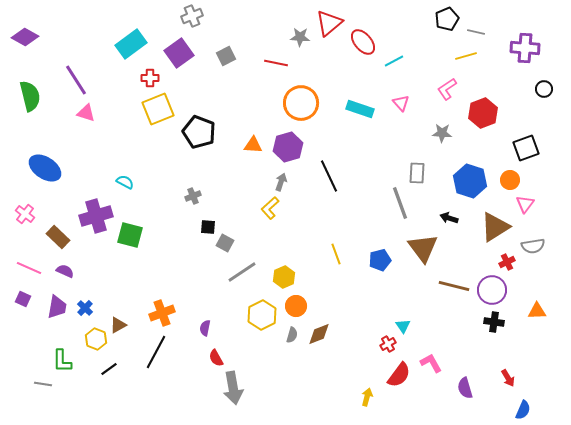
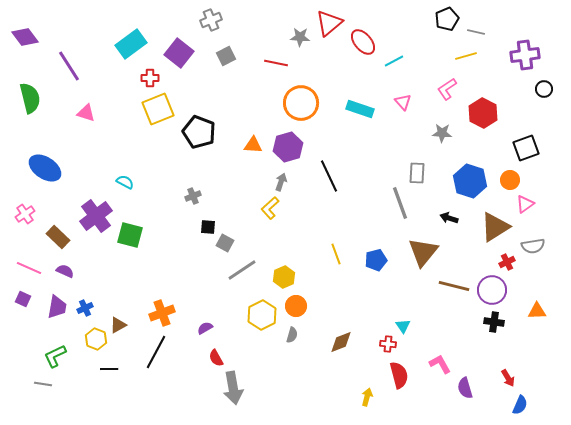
gray cross at (192, 16): moved 19 px right, 4 px down
purple diamond at (25, 37): rotated 24 degrees clockwise
purple cross at (525, 48): moved 7 px down; rotated 12 degrees counterclockwise
purple square at (179, 53): rotated 16 degrees counterclockwise
purple line at (76, 80): moved 7 px left, 14 px up
green semicircle at (30, 96): moved 2 px down
pink triangle at (401, 103): moved 2 px right, 1 px up
red hexagon at (483, 113): rotated 12 degrees counterclockwise
pink triangle at (525, 204): rotated 18 degrees clockwise
pink cross at (25, 214): rotated 18 degrees clockwise
purple cross at (96, 216): rotated 20 degrees counterclockwise
brown triangle at (423, 248): moved 4 px down; rotated 16 degrees clockwise
blue pentagon at (380, 260): moved 4 px left
gray line at (242, 272): moved 2 px up
blue cross at (85, 308): rotated 21 degrees clockwise
purple semicircle at (205, 328): rotated 49 degrees clockwise
brown diamond at (319, 334): moved 22 px right, 8 px down
red cross at (388, 344): rotated 35 degrees clockwise
green L-shape at (62, 361): moved 7 px left, 5 px up; rotated 65 degrees clockwise
pink L-shape at (431, 363): moved 9 px right, 1 px down
black line at (109, 369): rotated 36 degrees clockwise
red semicircle at (399, 375): rotated 52 degrees counterclockwise
blue semicircle at (523, 410): moved 3 px left, 5 px up
